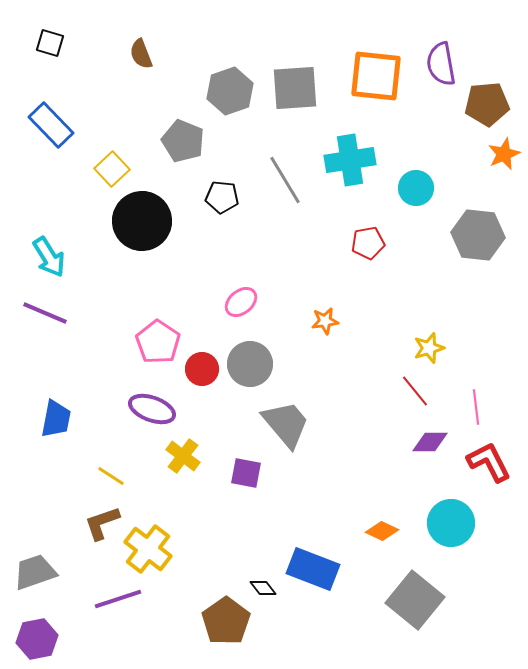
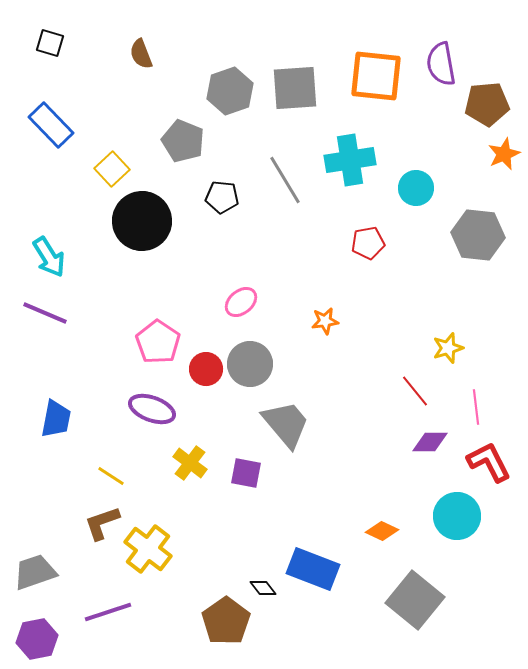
yellow star at (429, 348): moved 19 px right
red circle at (202, 369): moved 4 px right
yellow cross at (183, 456): moved 7 px right, 7 px down
cyan circle at (451, 523): moved 6 px right, 7 px up
purple line at (118, 599): moved 10 px left, 13 px down
